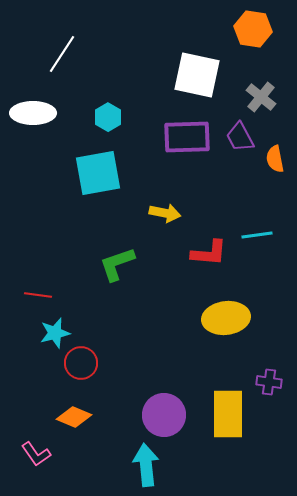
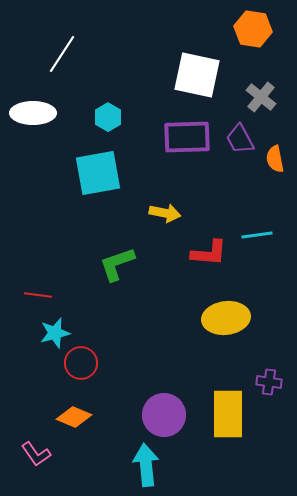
purple trapezoid: moved 2 px down
